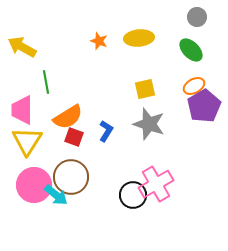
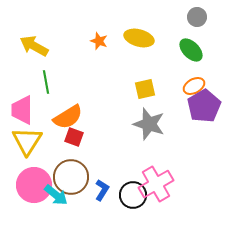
yellow ellipse: rotated 20 degrees clockwise
yellow arrow: moved 12 px right, 1 px up
blue L-shape: moved 4 px left, 59 px down
